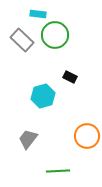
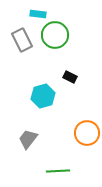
gray rectangle: rotated 20 degrees clockwise
orange circle: moved 3 px up
